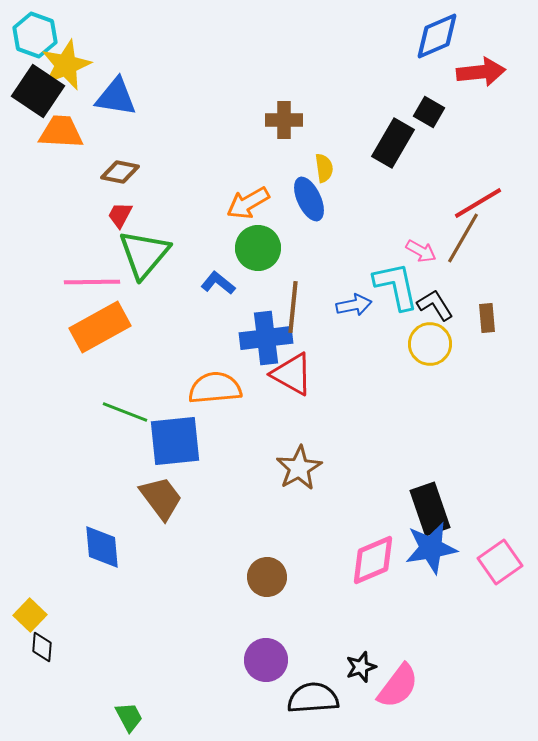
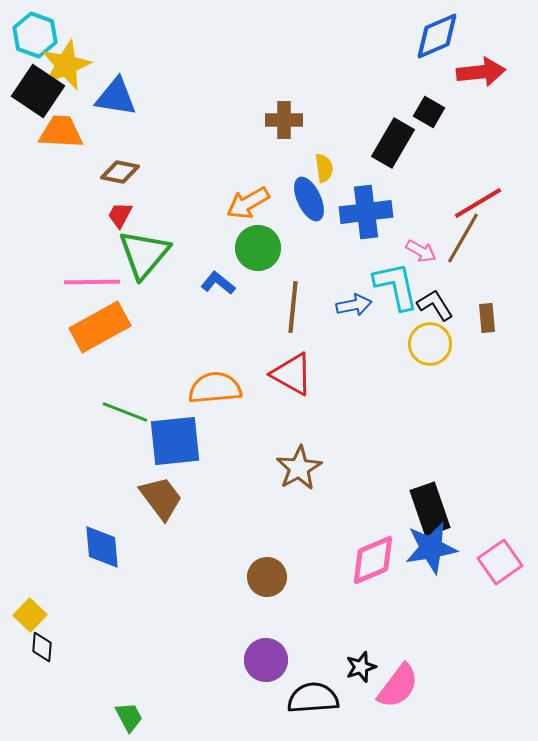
blue cross at (266, 338): moved 100 px right, 126 px up
